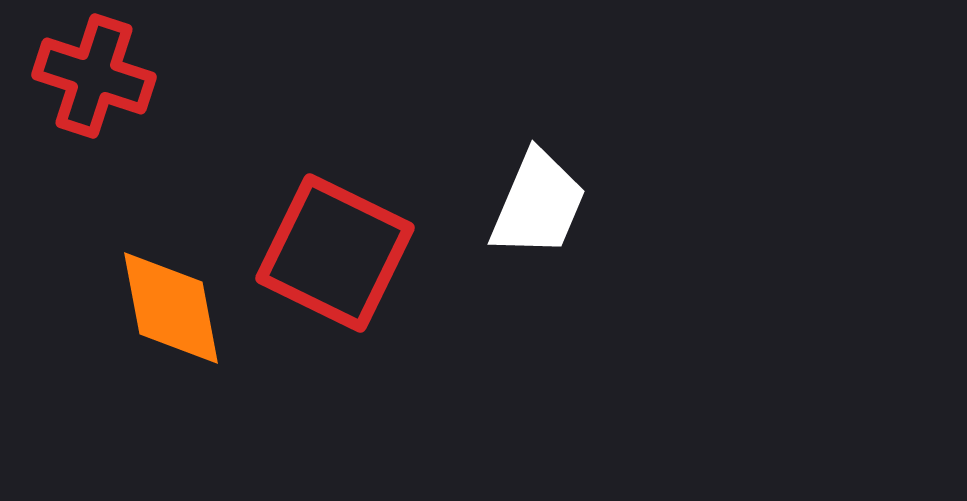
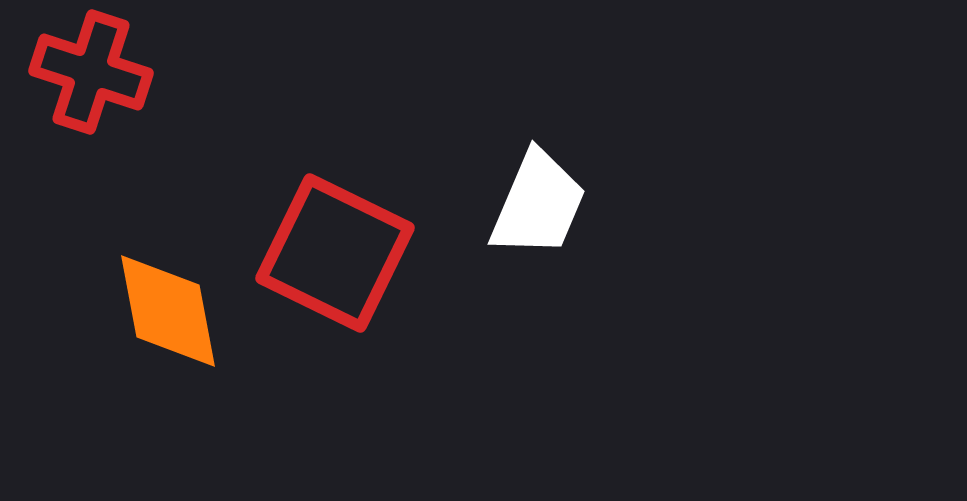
red cross: moved 3 px left, 4 px up
orange diamond: moved 3 px left, 3 px down
